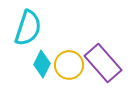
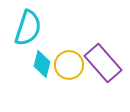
cyan diamond: rotated 12 degrees counterclockwise
